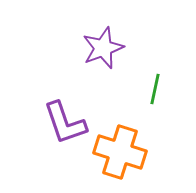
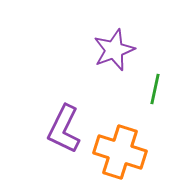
purple star: moved 11 px right, 2 px down
purple L-shape: moved 1 px left, 6 px down; rotated 45 degrees clockwise
